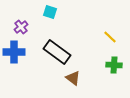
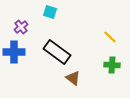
green cross: moved 2 px left
